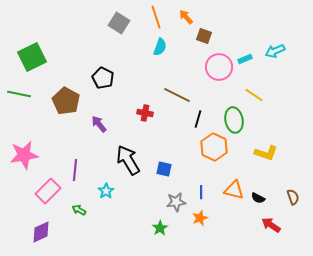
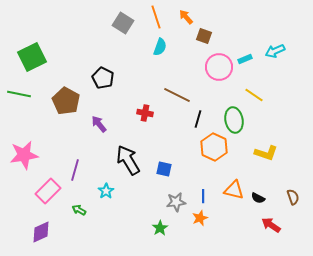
gray square: moved 4 px right
purple line: rotated 10 degrees clockwise
blue line: moved 2 px right, 4 px down
